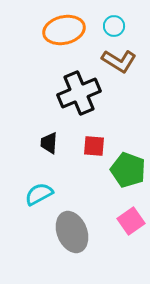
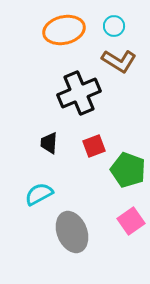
red square: rotated 25 degrees counterclockwise
